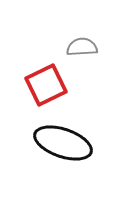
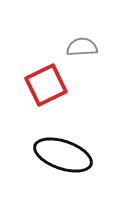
black ellipse: moved 12 px down
